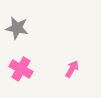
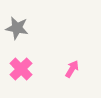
pink cross: rotated 15 degrees clockwise
